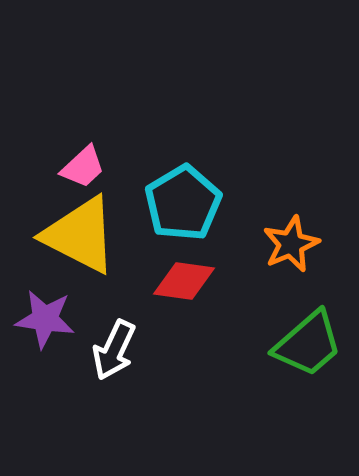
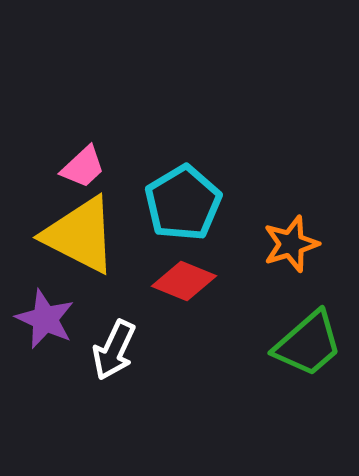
orange star: rotated 6 degrees clockwise
red diamond: rotated 14 degrees clockwise
purple star: rotated 16 degrees clockwise
